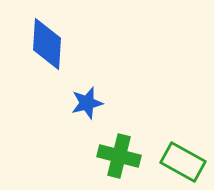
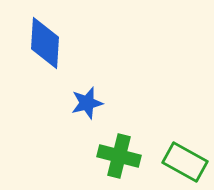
blue diamond: moved 2 px left, 1 px up
green rectangle: moved 2 px right
